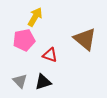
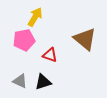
gray triangle: rotated 21 degrees counterclockwise
